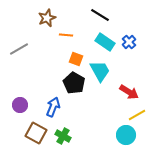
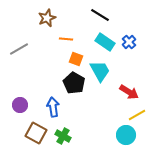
orange line: moved 4 px down
blue arrow: rotated 30 degrees counterclockwise
